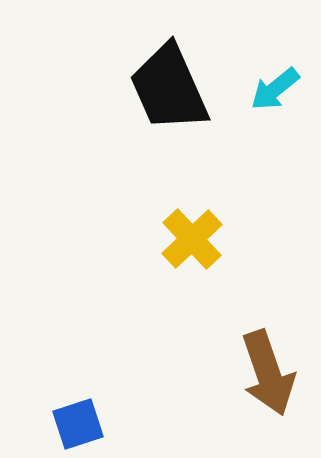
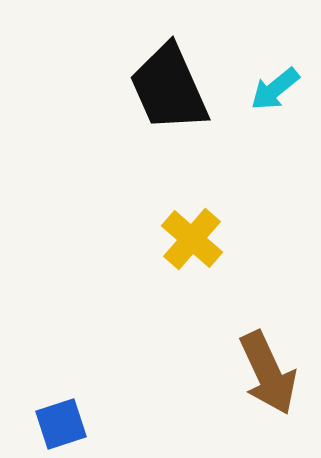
yellow cross: rotated 6 degrees counterclockwise
brown arrow: rotated 6 degrees counterclockwise
blue square: moved 17 px left
